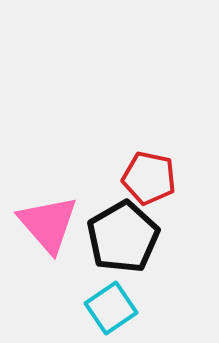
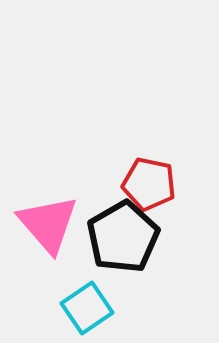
red pentagon: moved 6 px down
cyan square: moved 24 px left
